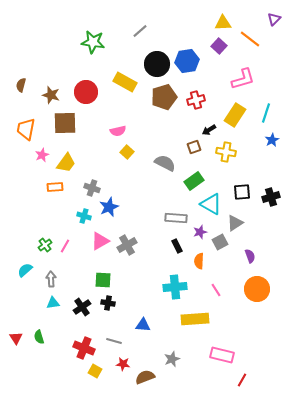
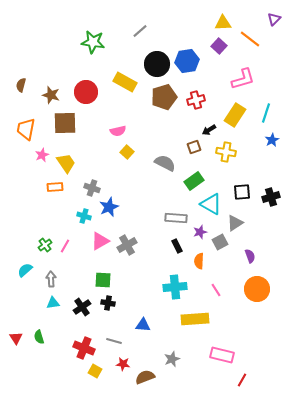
yellow trapezoid at (66, 163): rotated 70 degrees counterclockwise
